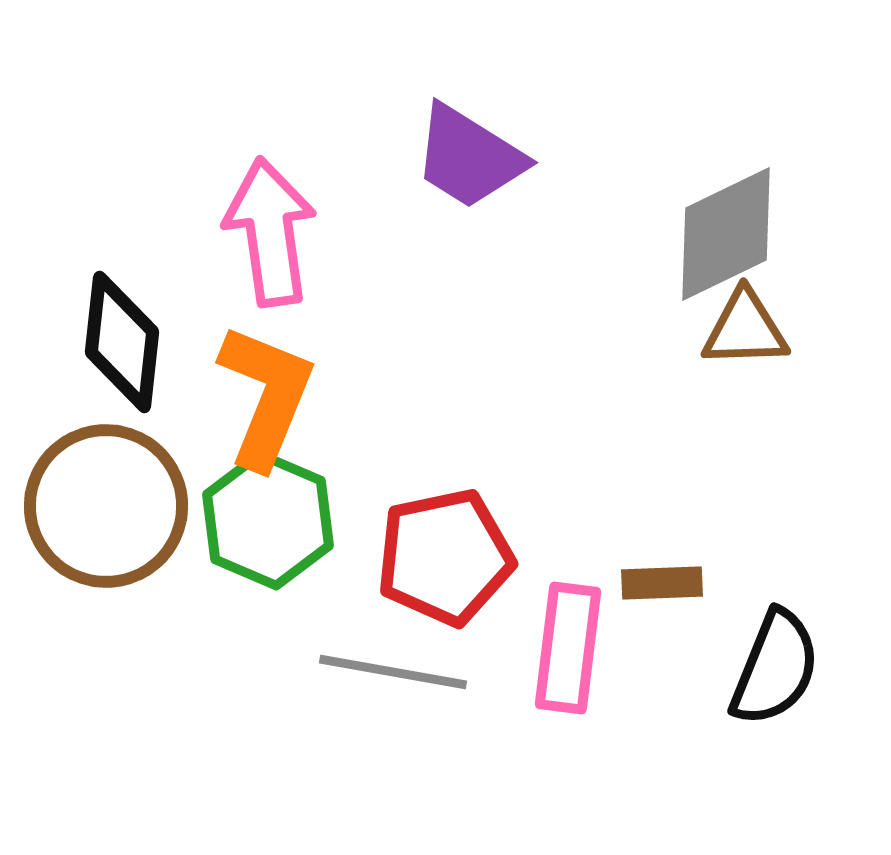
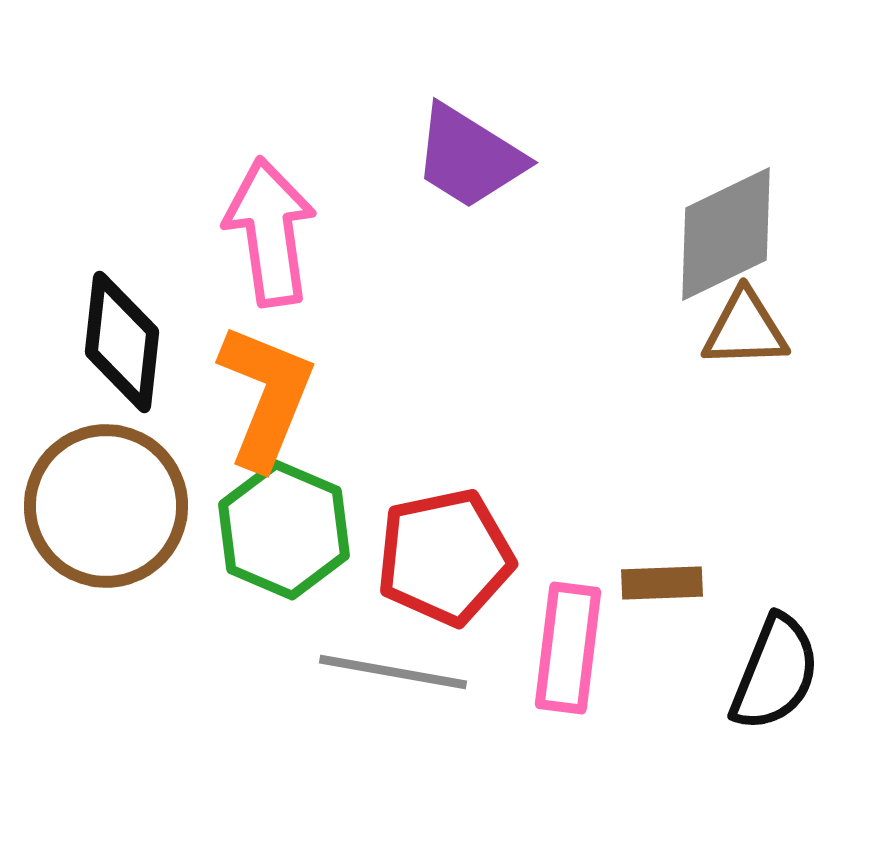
green hexagon: moved 16 px right, 10 px down
black semicircle: moved 5 px down
